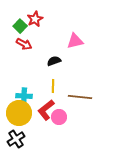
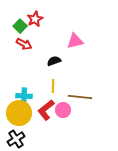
pink circle: moved 4 px right, 7 px up
